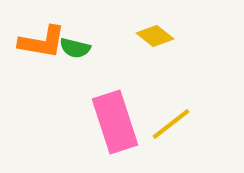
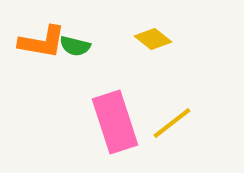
yellow diamond: moved 2 px left, 3 px down
green semicircle: moved 2 px up
yellow line: moved 1 px right, 1 px up
